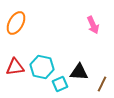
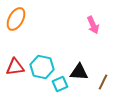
orange ellipse: moved 4 px up
brown line: moved 1 px right, 2 px up
